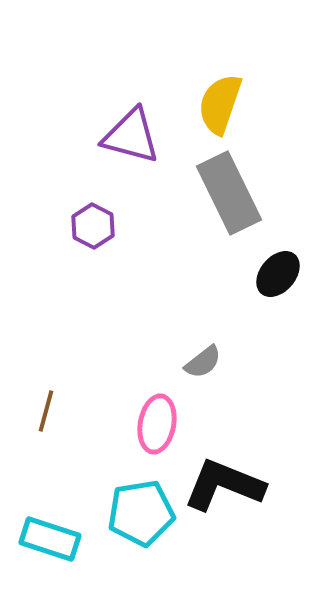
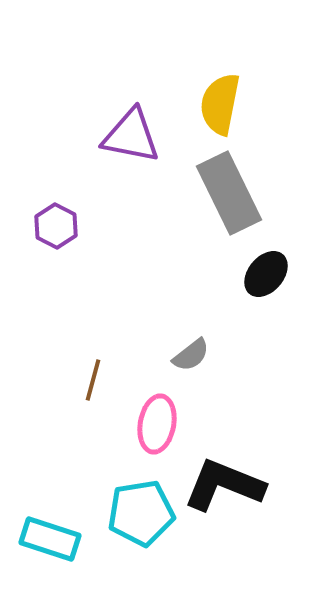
yellow semicircle: rotated 8 degrees counterclockwise
purple triangle: rotated 4 degrees counterclockwise
purple hexagon: moved 37 px left
black ellipse: moved 12 px left
gray semicircle: moved 12 px left, 7 px up
brown line: moved 47 px right, 31 px up
